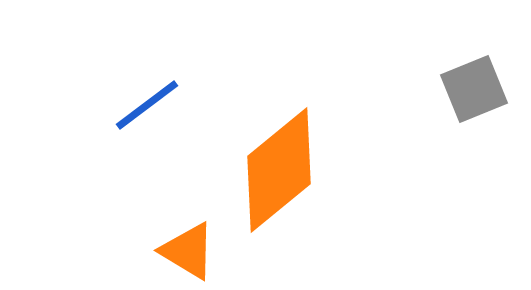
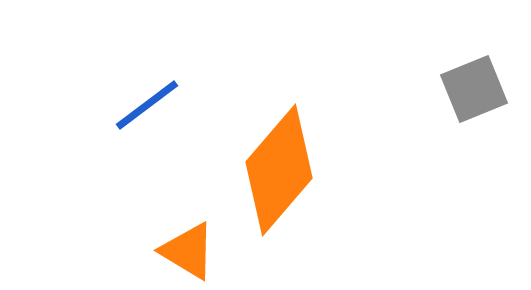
orange diamond: rotated 10 degrees counterclockwise
